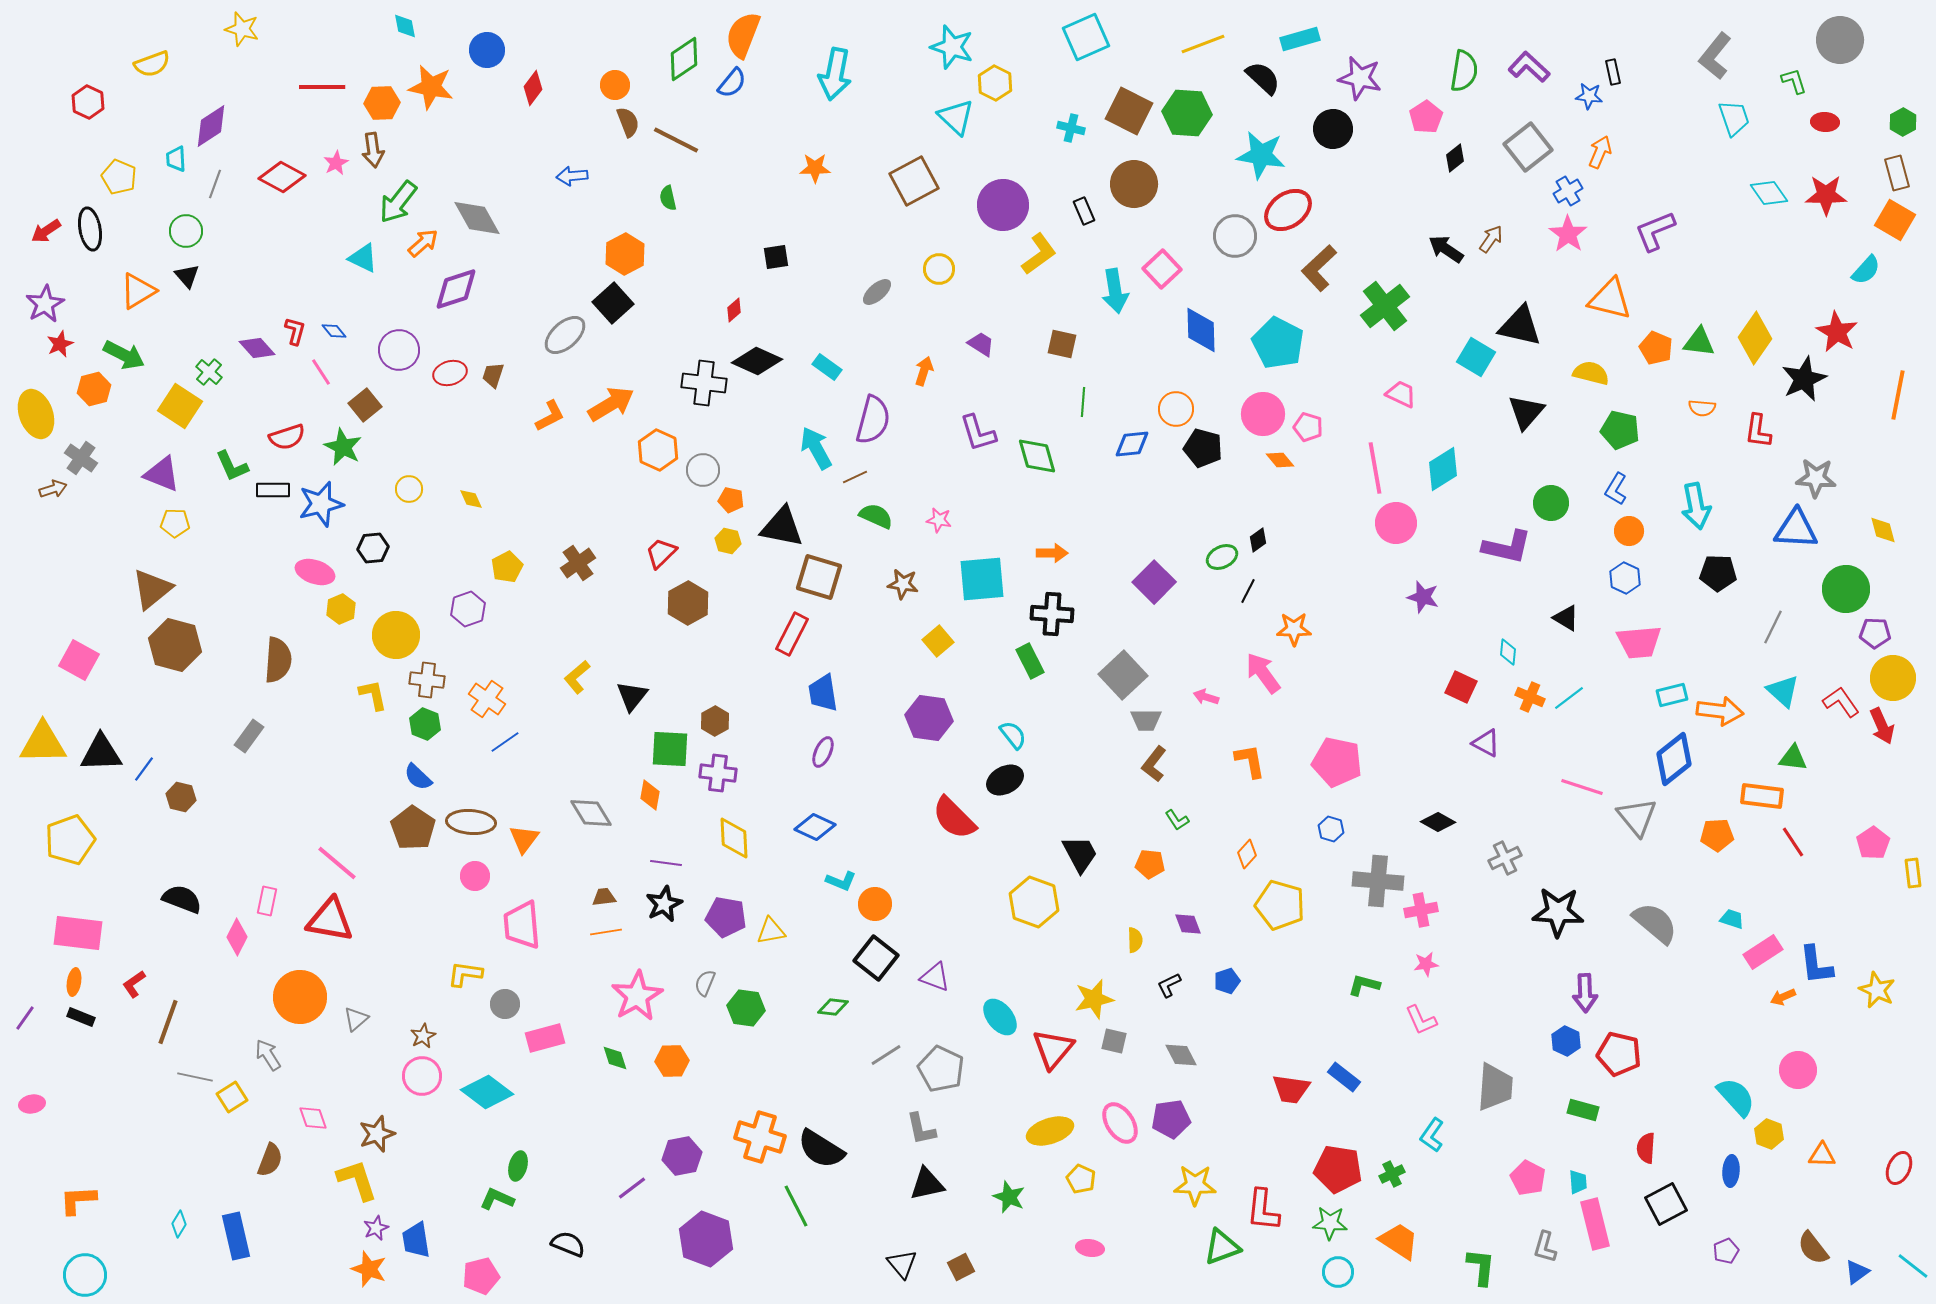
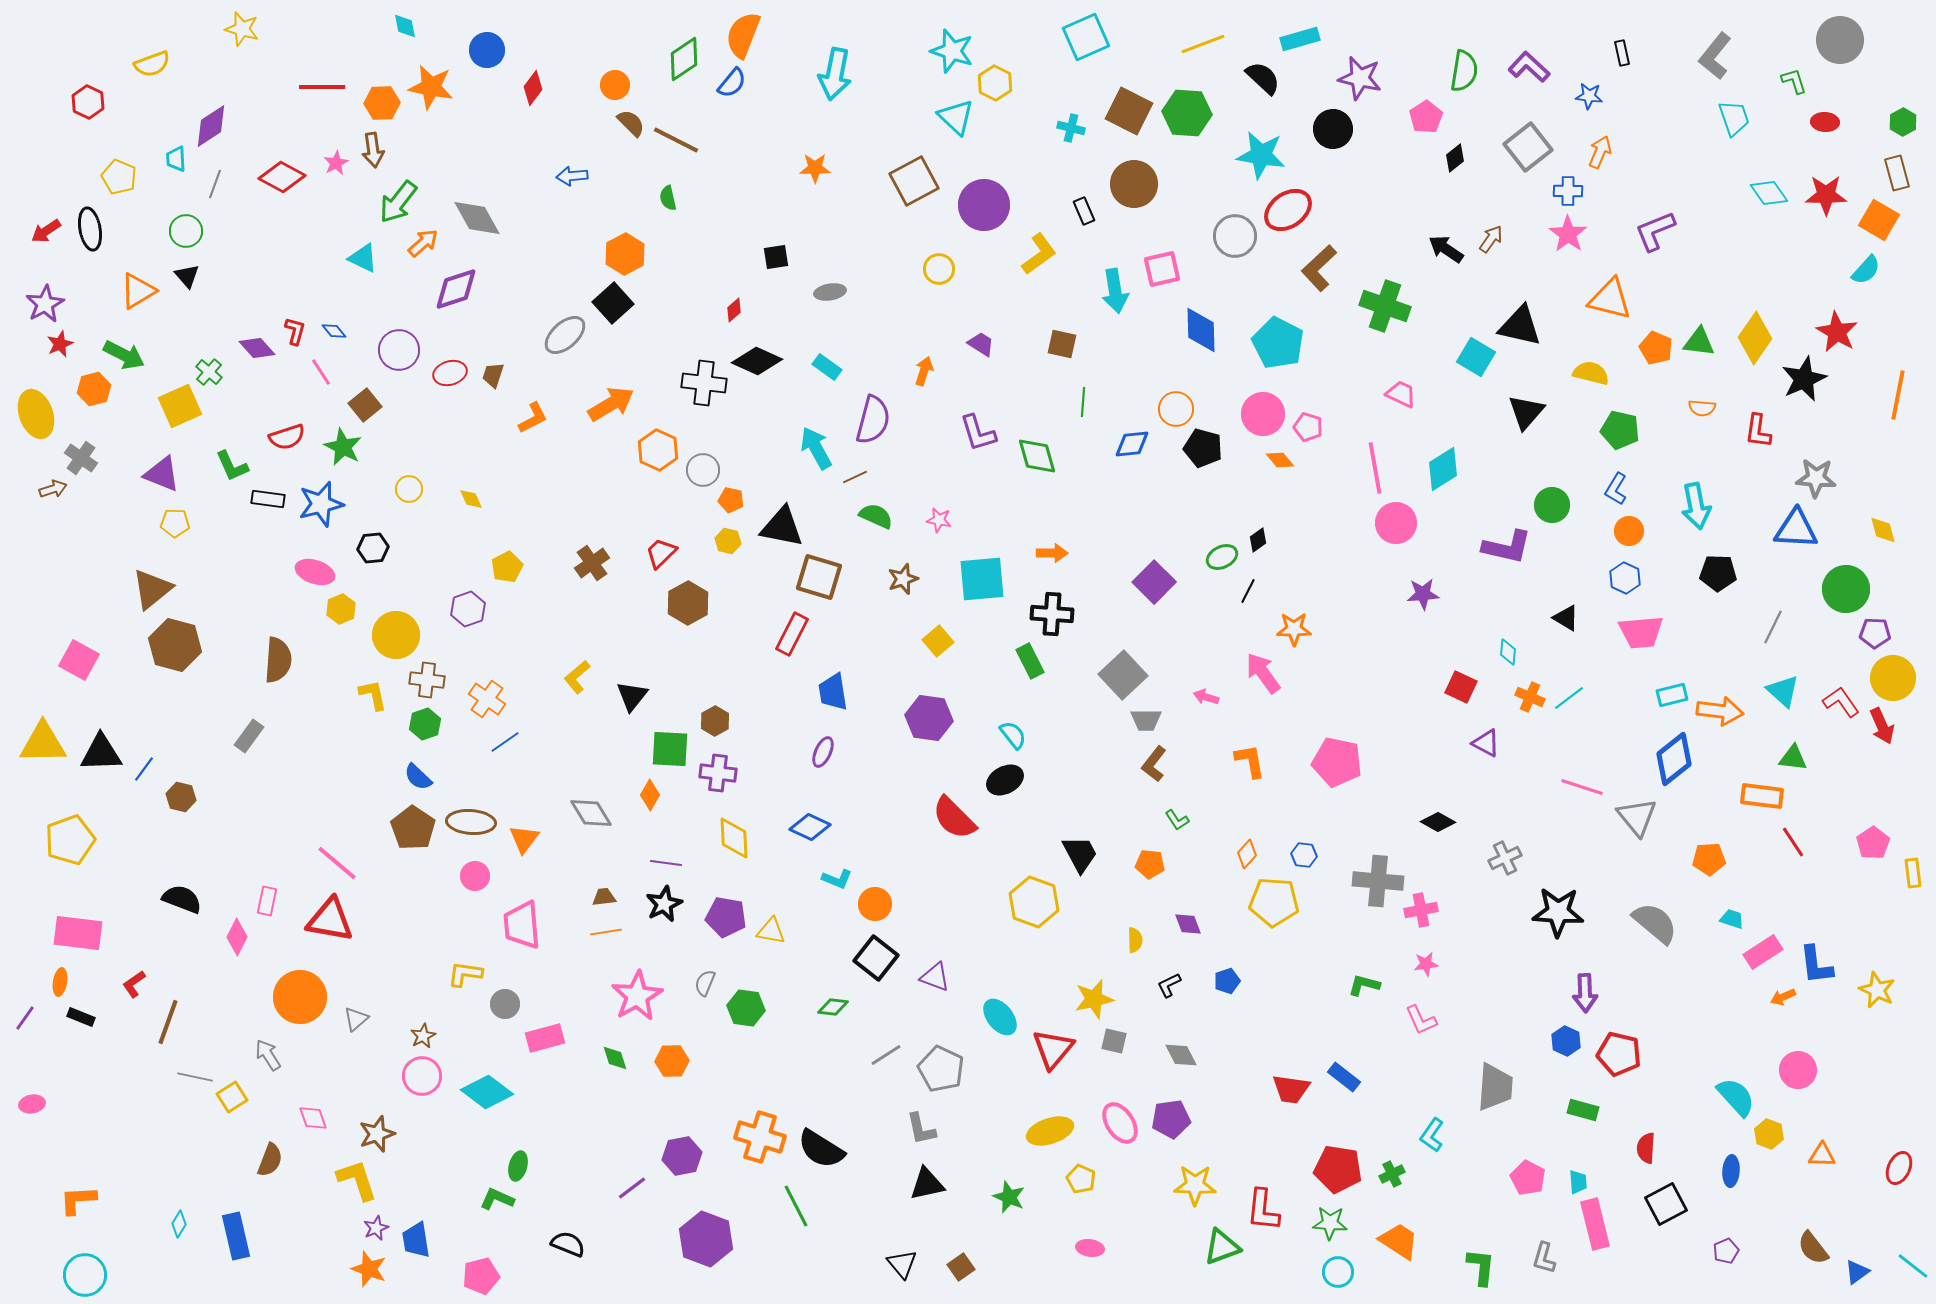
cyan star at (952, 47): moved 4 px down
black rectangle at (1613, 72): moved 9 px right, 19 px up
brown semicircle at (628, 122): moved 3 px right, 1 px down; rotated 24 degrees counterclockwise
blue cross at (1568, 191): rotated 32 degrees clockwise
purple circle at (1003, 205): moved 19 px left
orange square at (1895, 220): moved 16 px left
pink square at (1162, 269): rotated 30 degrees clockwise
gray ellipse at (877, 292): moved 47 px left; rotated 32 degrees clockwise
green cross at (1385, 306): rotated 33 degrees counterclockwise
yellow square at (180, 406): rotated 33 degrees clockwise
orange L-shape at (550, 416): moved 17 px left, 2 px down
black rectangle at (273, 490): moved 5 px left, 9 px down; rotated 8 degrees clockwise
green circle at (1551, 503): moved 1 px right, 2 px down
brown cross at (578, 563): moved 14 px right
brown star at (903, 584): moved 5 px up; rotated 28 degrees counterclockwise
purple star at (1423, 597): moved 3 px up; rotated 20 degrees counterclockwise
pink trapezoid at (1639, 642): moved 2 px right, 10 px up
blue trapezoid at (823, 693): moved 10 px right, 1 px up
green hexagon at (425, 724): rotated 20 degrees clockwise
orange diamond at (650, 795): rotated 20 degrees clockwise
blue diamond at (815, 827): moved 5 px left
blue hexagon at (1331, 829): moved 27 px left, 26 px down; rotated 10 degrees counterclockwise
orange pentagon at (1717, 835): moved 8 px left, 24 px down
cyan L-shape at (841, 881): moved 4 px left, 2 px up
yellow pentagon at (1280, 905): moved 6 px left, 3 px up; rotated 12 degrees counterclockwise
yellow triangle at (771, 931): rotated 20 degrees clockwise
orange ellipse at (74, 982): moved 14 px left
gray L-shape at (1545, 1247): moved 1 px left, 11 px down
brown square at (961, 1267): rotated 8 degrees counterclockwise
